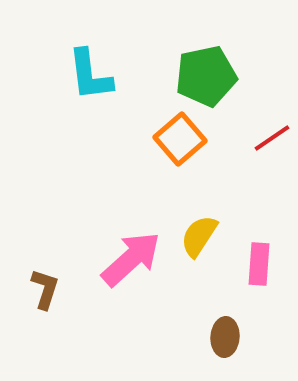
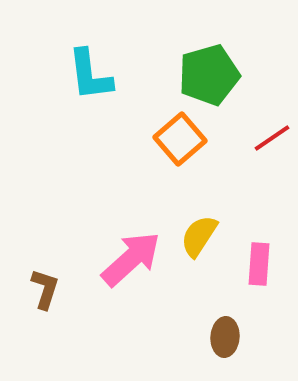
green pentagon: moved 3 px right, 1 px up; rotated 4 degrees counterclockwise
